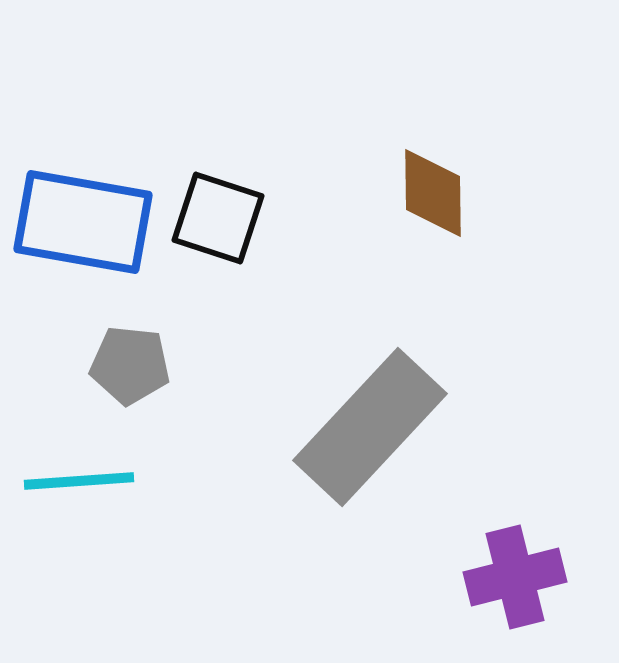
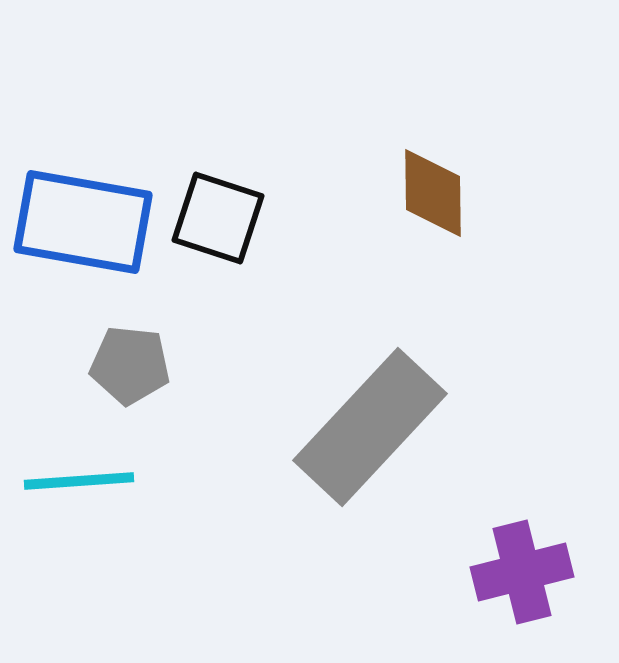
purple cross: moved 7 px right, 5 px up
